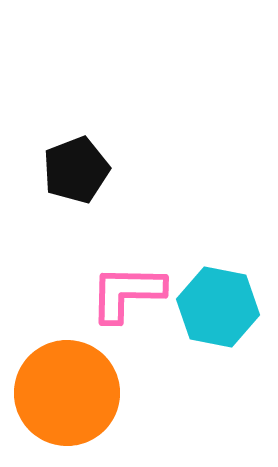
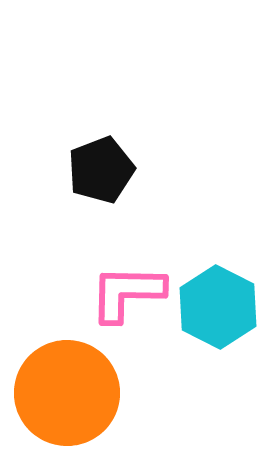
black pentagon: moved 25 px right
cyan hexagon: rotated 16 degrees clockwise
